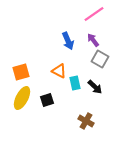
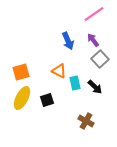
gray square: rotated 18 degrees clockwise
